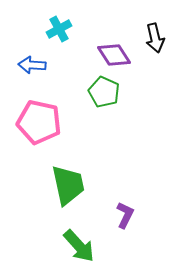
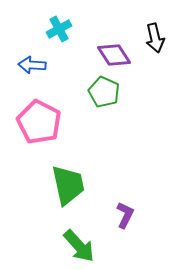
pink pentagon: rotated 15 degrees clockwise
